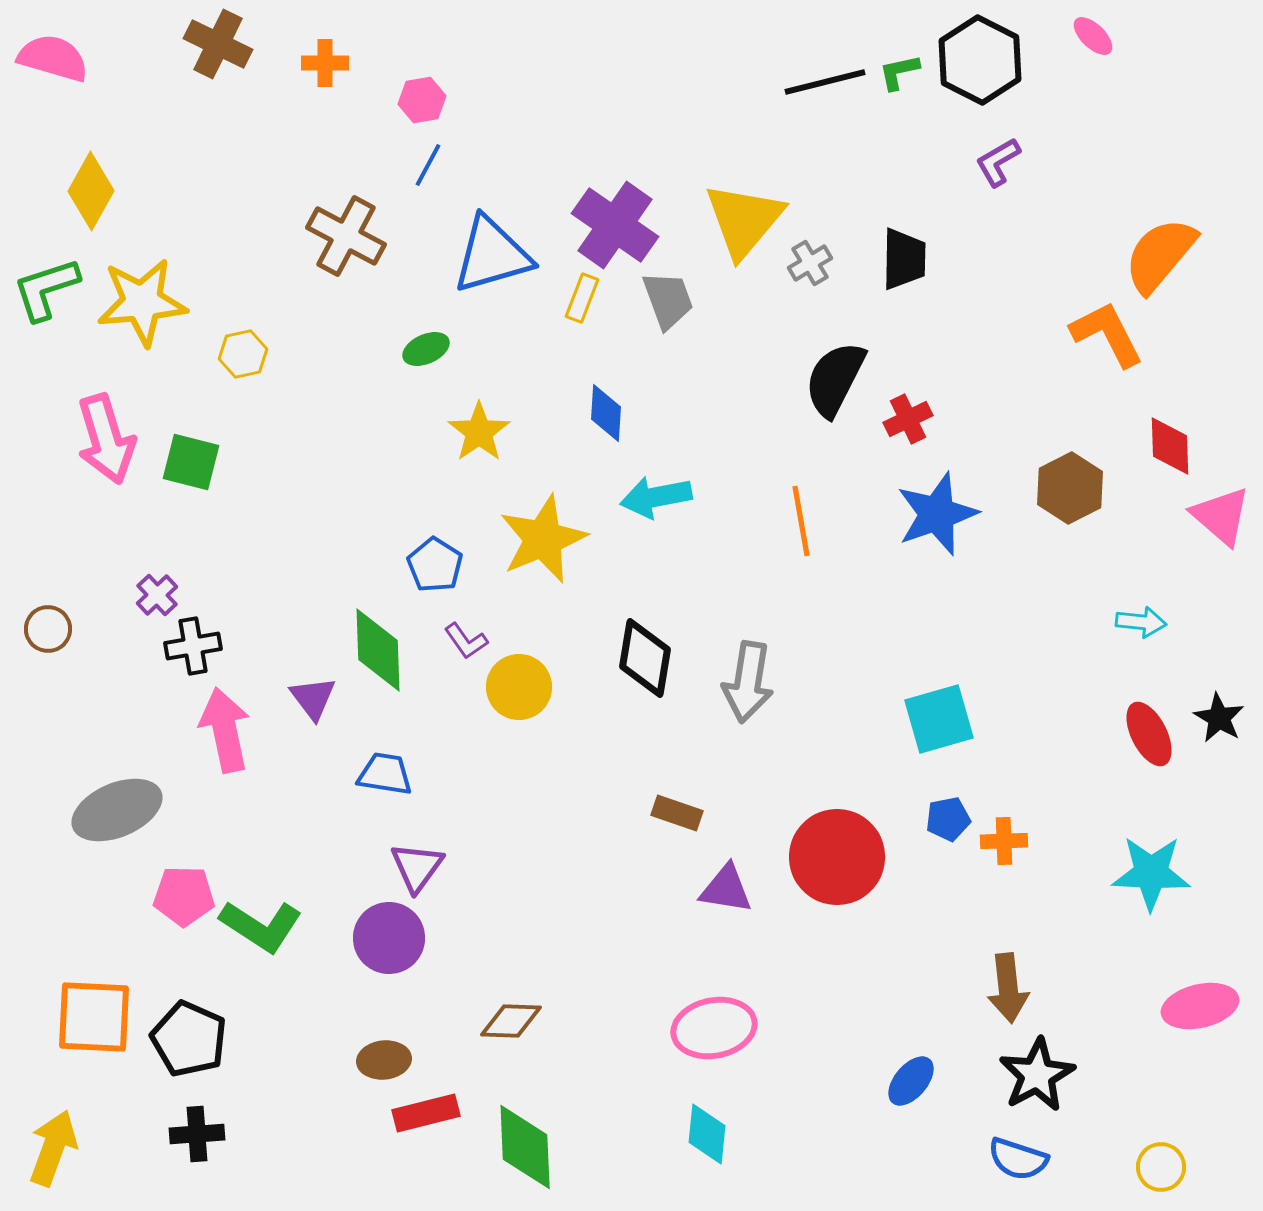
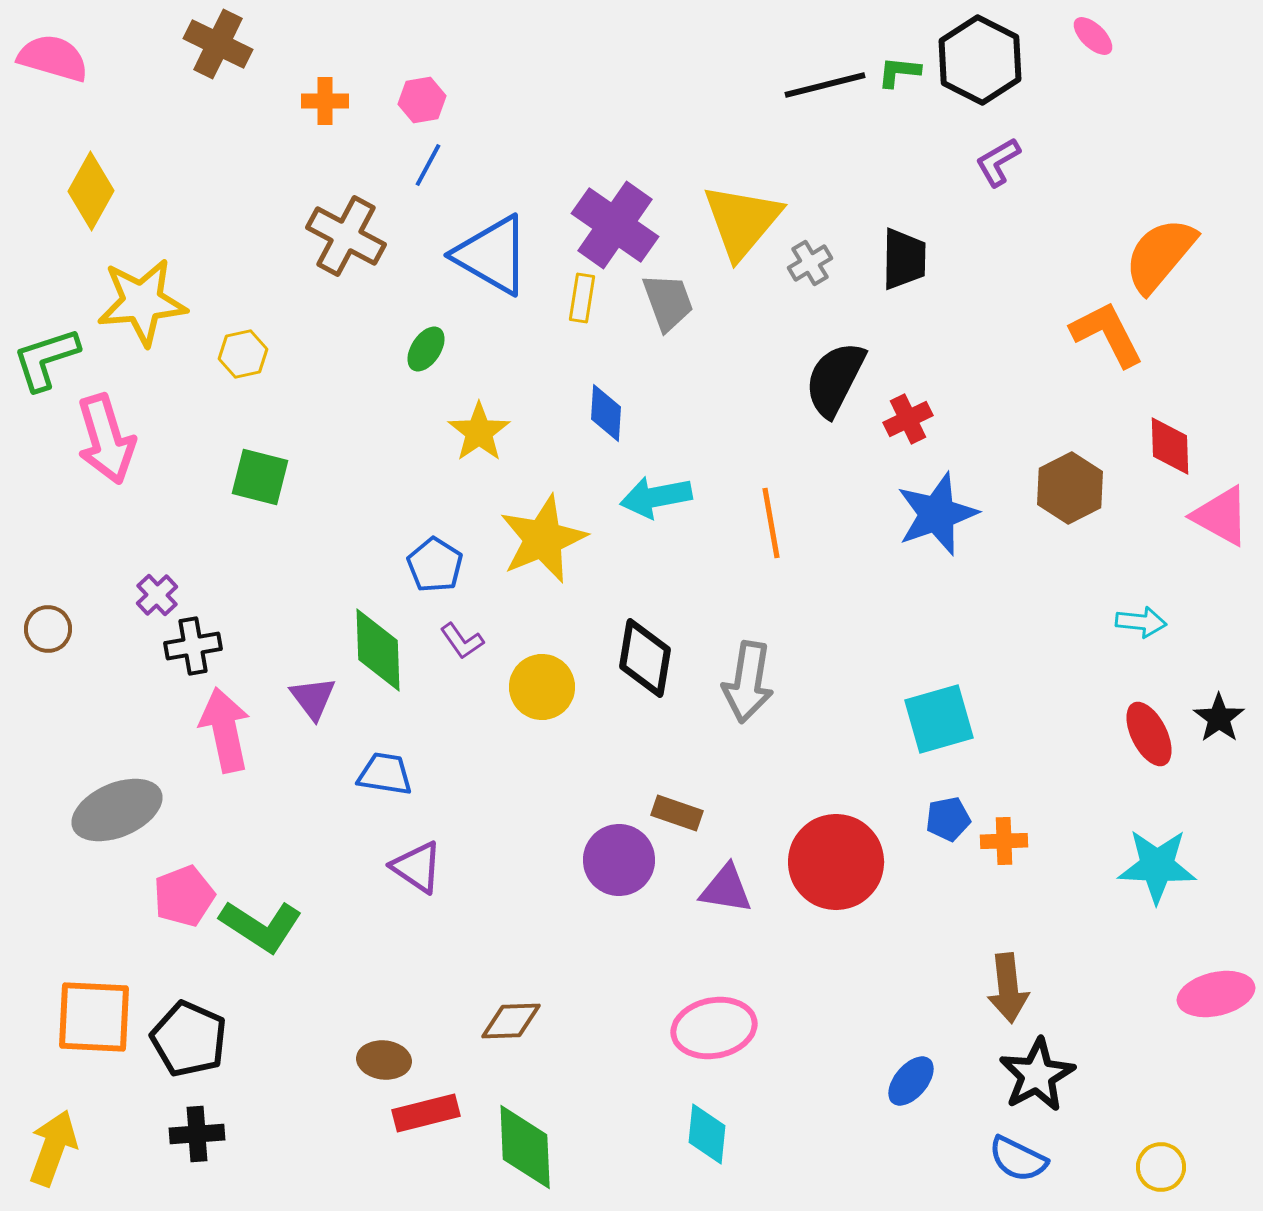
orange cross at (325, 63): moved 38 px down
green L-shape at (899, 72): rotated 18 degrees clockwise
black line at (825, 82): moved 3 px down
yellow triangle at (744, 220): moved 2 px left, 1 px down
blue triangle at (492, 255): rotated 46 degrees clockwise
green L-shape at (46, 289): moved 70 px down
yellow rectangle at (582, 298): rotated 12 degrees counterclockwise
gray trapezoid at (668, 300): moved 2 px down
green ellipse at (426, 349): rotated 33 degrees counterclockwise
green square at (191, 462): moved 69 px right, 15 px down
pink triangle at (1221, 516): rotated 12 degrees counterclockwise
orange line at (801, 521): moved 30 px left, 2 px down
purple L-shape at (466, 641): moved 4 px left
yellow circle at (519, 687): moved 23 px right
black star at (1219, 718): rotated 6 degrees clockwise
red circle at (837, 857): moved 1 px left, 5 px down
purple triangle at (417, 867): rotated 32 degrees counterclockwise
cyan star at (1151, 873): moved 6 px right, 7 px up
pink pentagon at (184, 896): rotated 22 degrees counterclockwise
purple circle at (389, 938): moved 230 px right, 78 px up
pink ellipse at (1200, 1006): moved 16 px right, 12 px up
brown diamond at (511, 1021): rotated 4 degrees counterclockwise
brown ellipse at (384, 1060): rotated 12 degrees clockwise
blue semicircle at (1018, 1159): rotated 8 degrees clockwise
